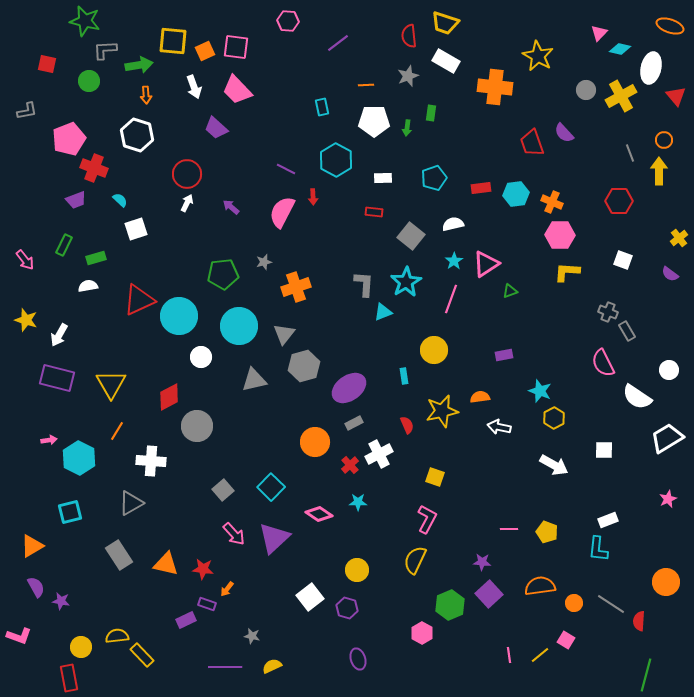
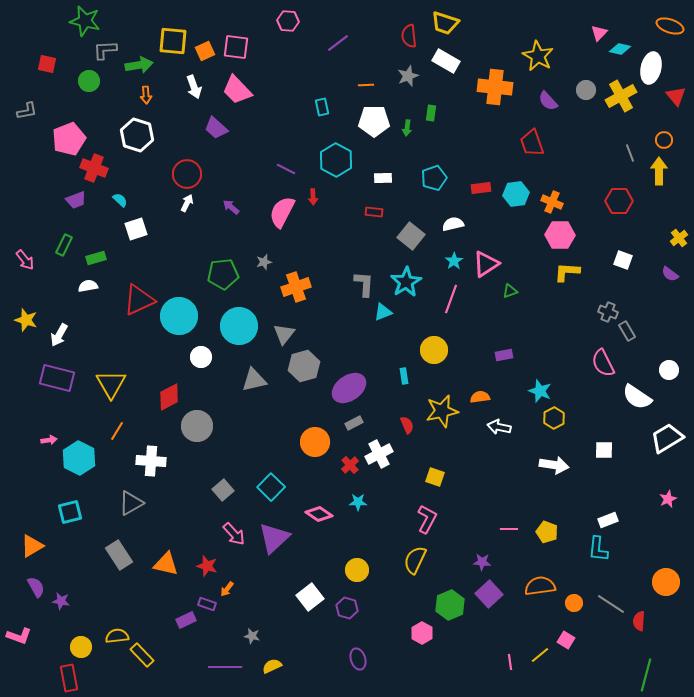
purple semicircle at (564, 133): moved 16 px left, 32 px up
white arrow at (554, 465): rotated 20 degrees counterclockwise
red star at (203, 569): moved 4 px right, 3 px up; rotated 10 degrees clockwise
pink line at (509, 655): moved 1 px right, 7 px down
